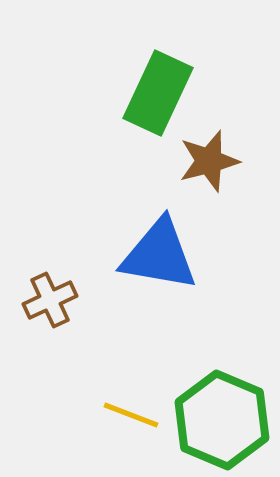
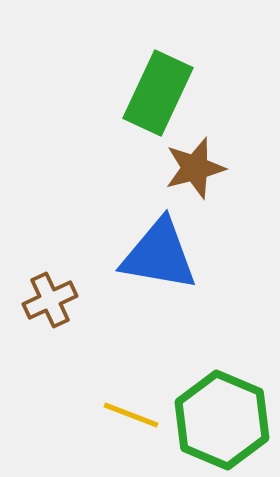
brown star: moved 14 px left, 7 px down
